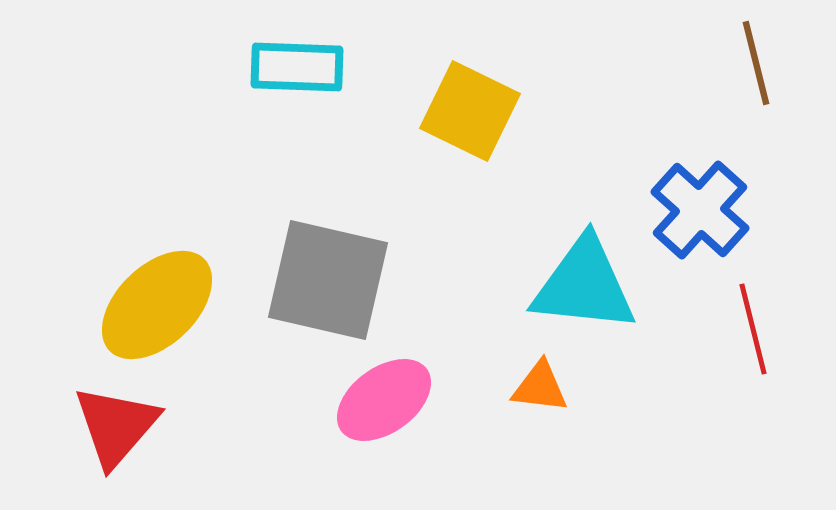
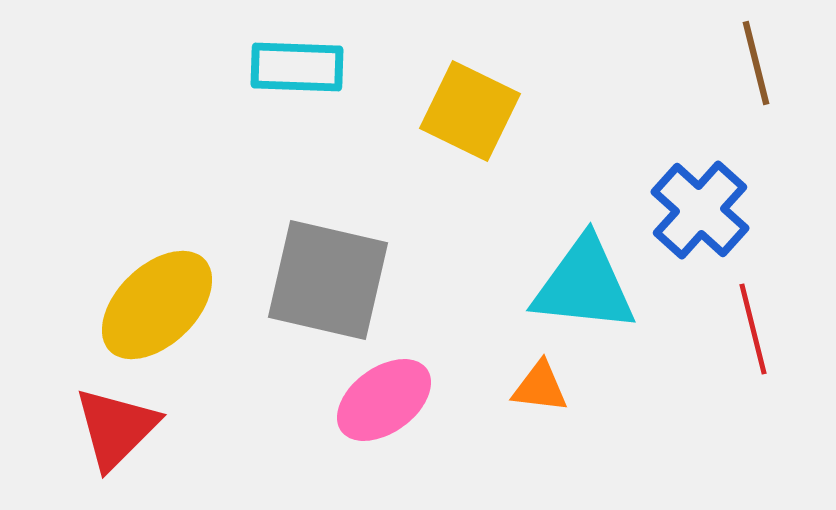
red triangle: moved 2 px down; rotated 4 degrees clockwise
